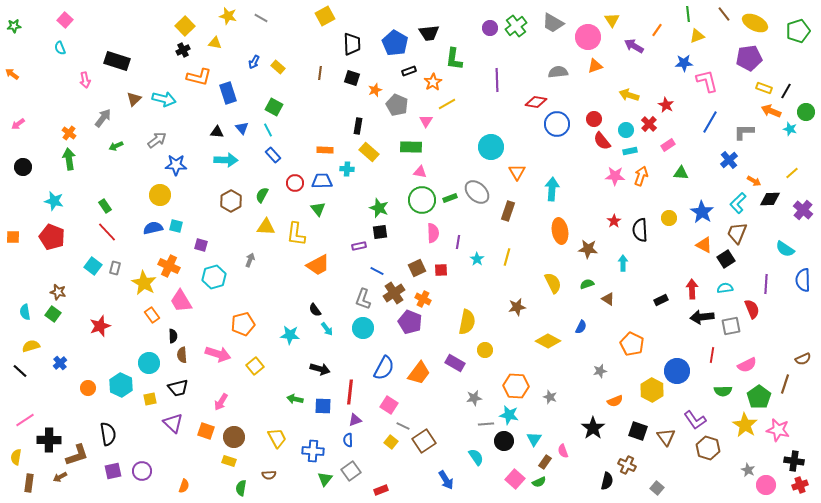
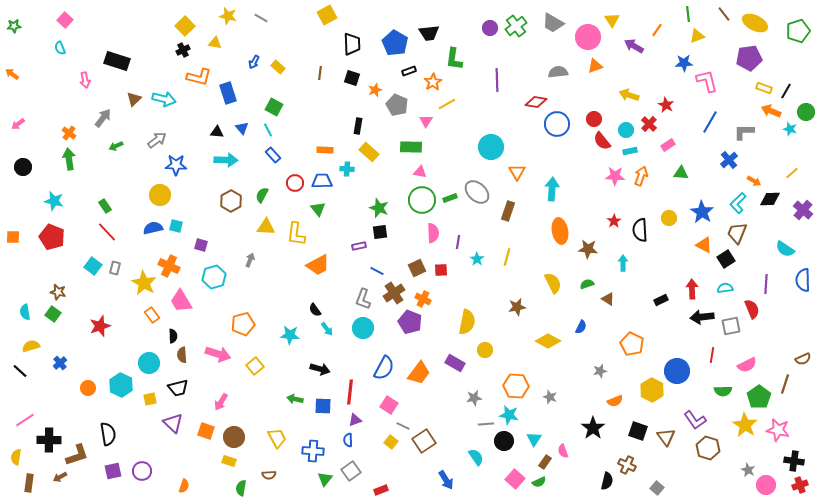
yellow square at (325, 16): moved 2 px right, 1 px up
